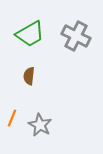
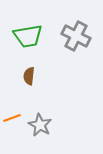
green trapezoid: moved 2 px left, 2 px down; rotated 20 degrees clockwise
orange line: rotated 48 degrees clockwise
